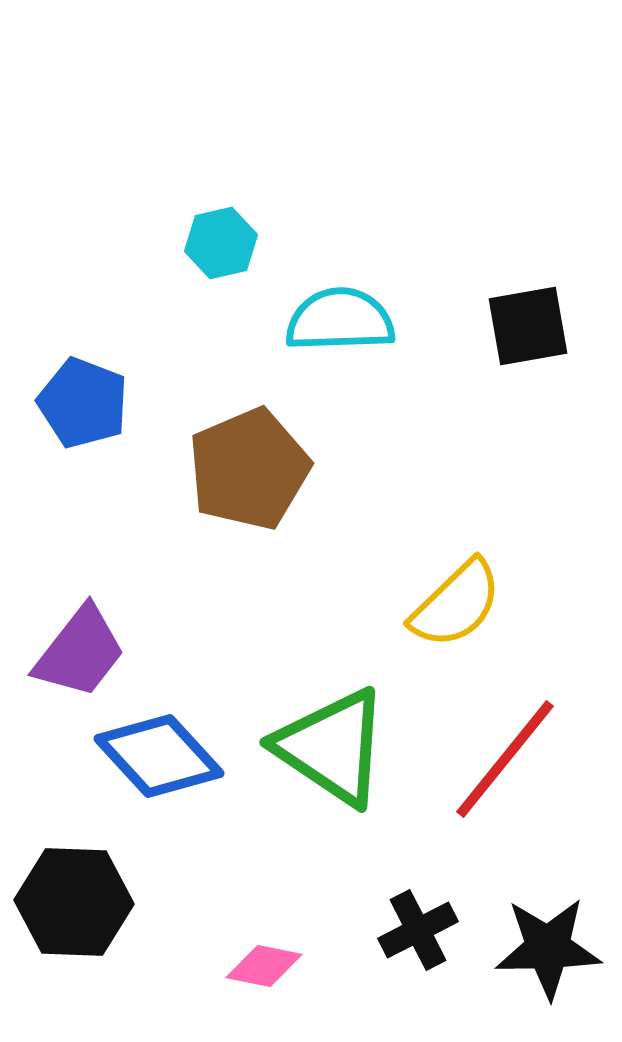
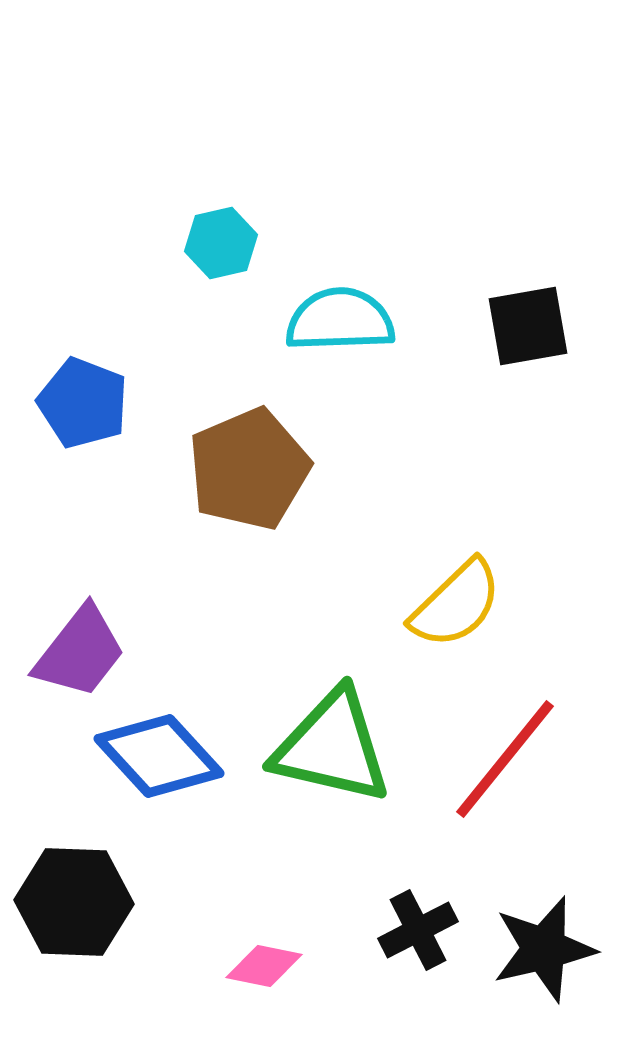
green triangle: rotated 21 degrees counterclockwise
black star: moved 4 px left, 1 px down; rotated 12 degrees counterclockwise
